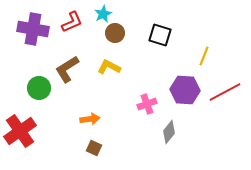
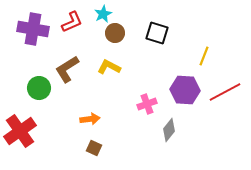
black square: moved 3 px left, 2 px up
gray diamond: moved 2 px up
